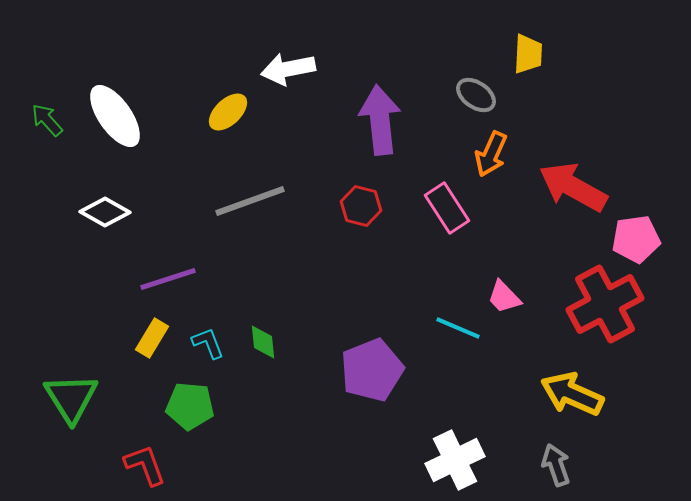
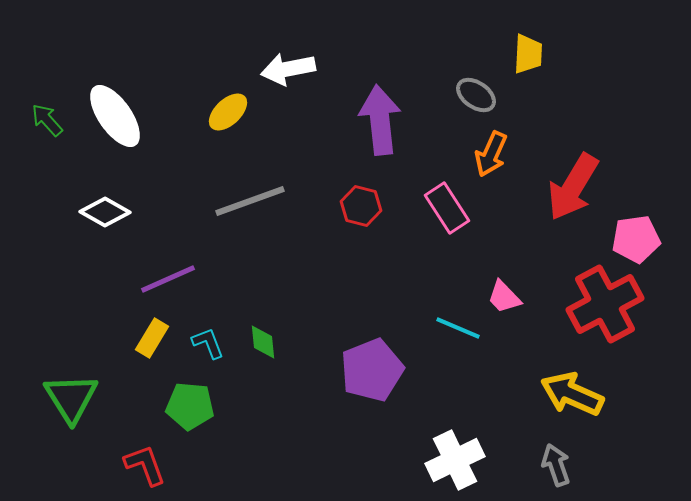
red arrow: rotated 88 degrees counterclockwise
purple line: rotated 6 degrees counterclockwise
